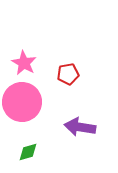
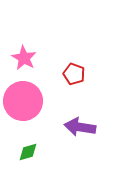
pink star: moved 5 px up
red pentagon: moved 6 px right; rotated 30 degrees clockwise
pink circle: moved 1 px right, 1 px up
